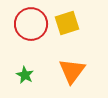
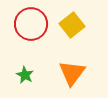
yellow square: moved 5 px right, 2 px down; rotated 20 degrees counterclockwise
orange triangle: moved 2 px down
